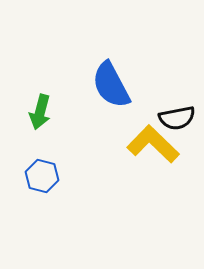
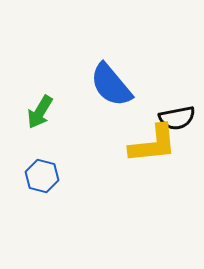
blue semicircle: rotated 12 degrees counterclockwise
green arrow: rotated 16 degrees clockwise
yellow L-shape: rotated 130 degrees clockwise
